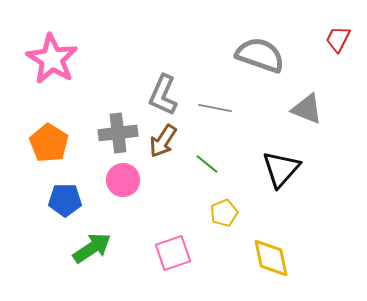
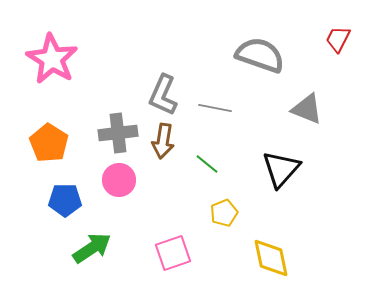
brown arrow: rotated 24 degrees counterclockwise
pink circle: moved 4 px left
